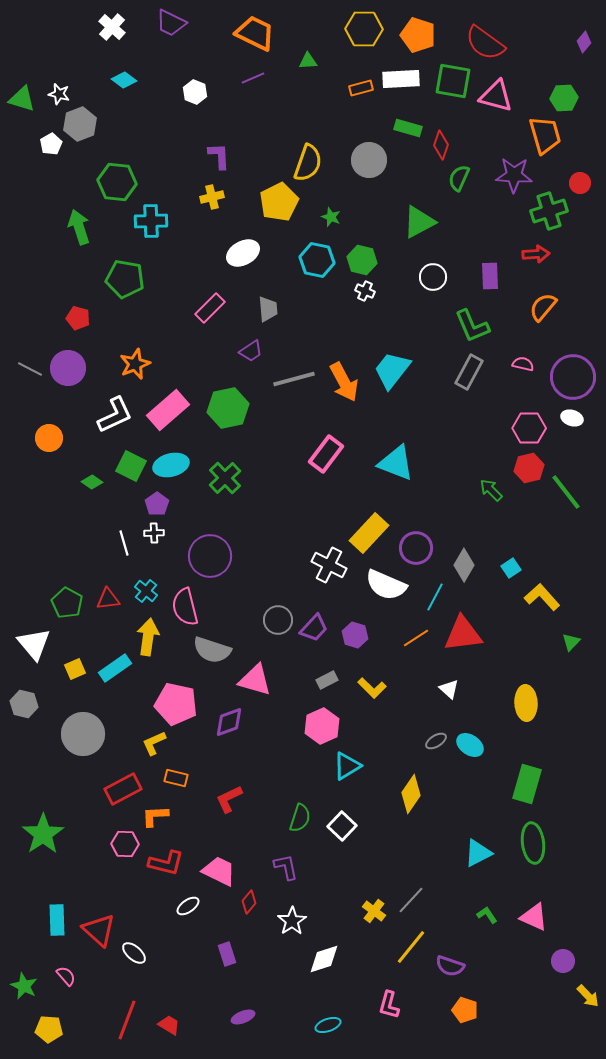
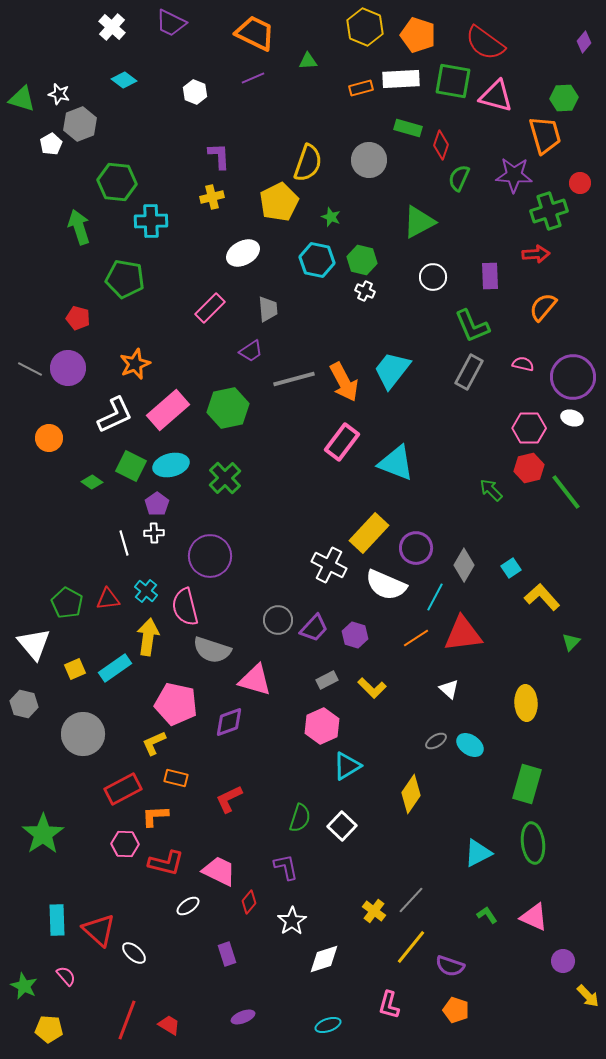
yellow hexagon at (364, 29): moved 1 px right, 2 px up; rotated 21 degrees clockwise
pink rectangle at (326, 454): moved 16 px right, 12 px up
orange pentagon at (465, 1010): moved 9 px left
